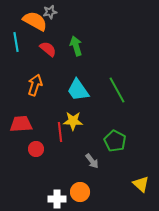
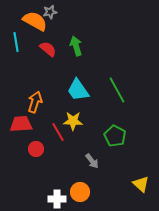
orange arrow: moved 17 px down
red line: moved 2 px left; rotated 24 degrees counterclockwise
green pentagon: moved 5 px up
